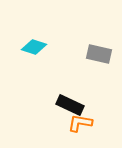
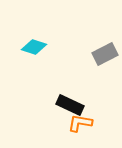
gray rectangle: moved 6 px right; rotated 40 degrees counterclockwise
